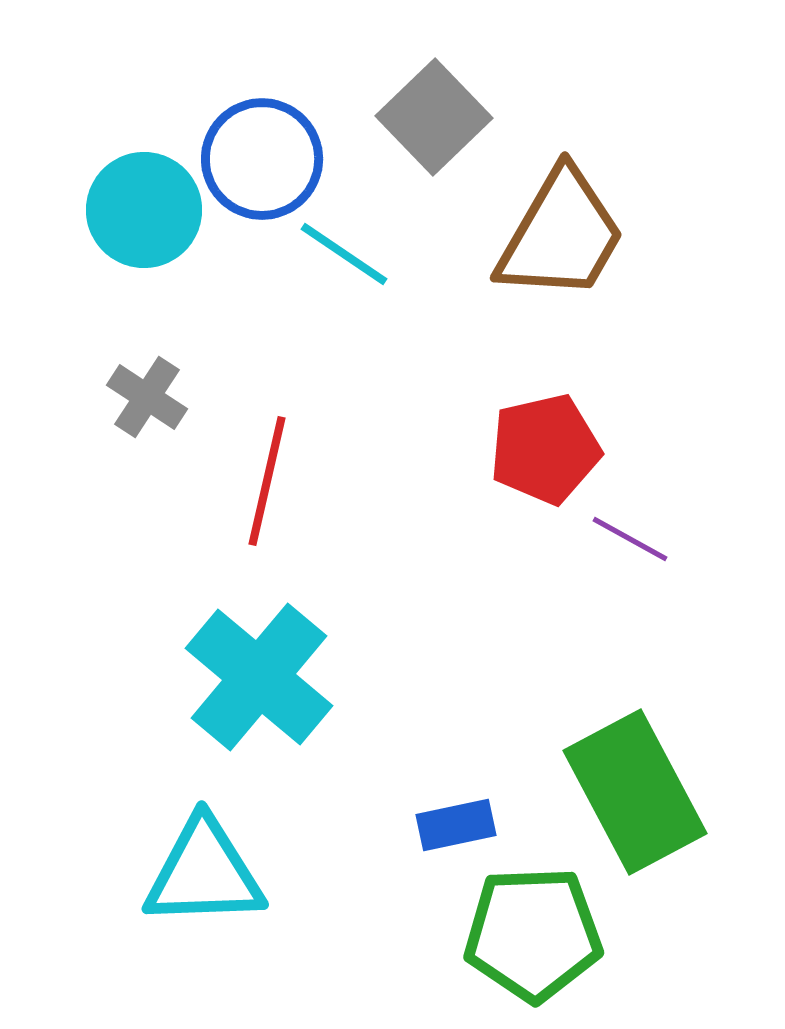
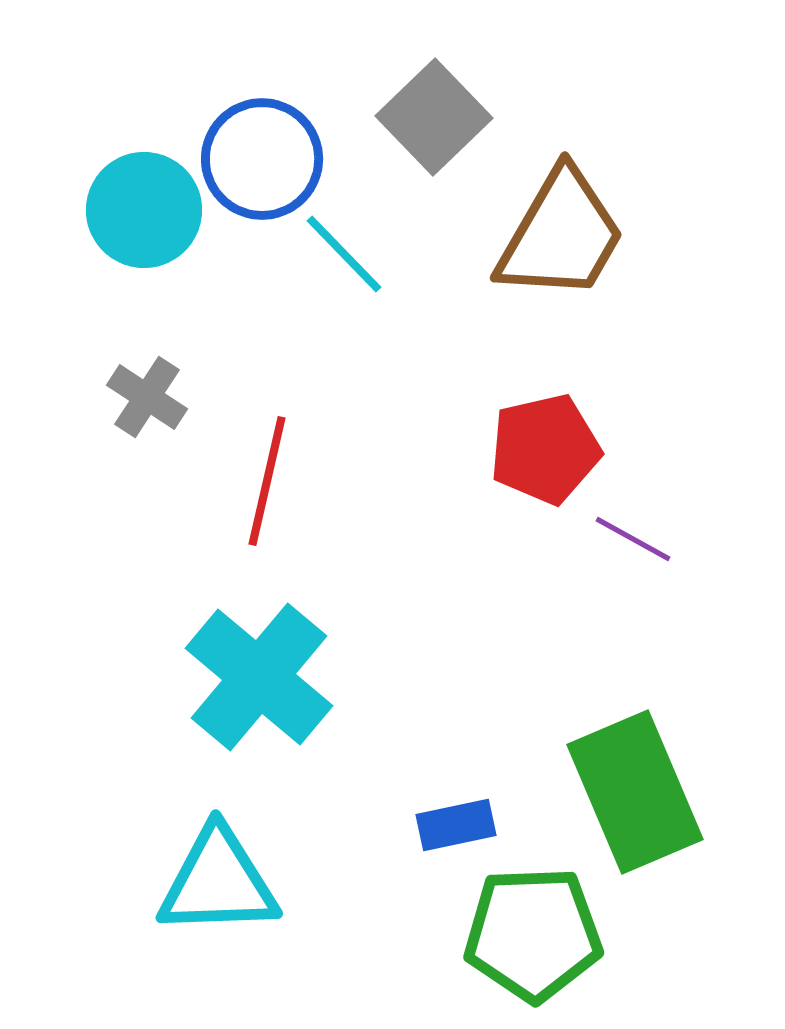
cyan line: rotated 12 degrees clockwise
purple line: moved 3 px right
green rectangle: rotated 5 degrees clockwise
cyan triangle: moved 14 px right, 9 px down
